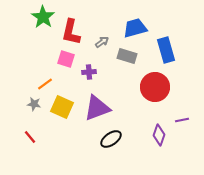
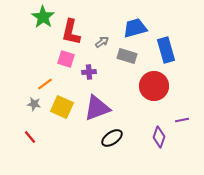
red circle: moved 1 px left, 1 px up
purple diamond: moved 2 px down
black ellipse: moved 1 px right, 1 px up
